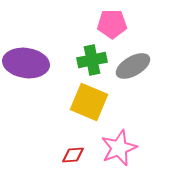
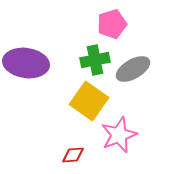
pink pentagon: rotated 16 degrees counterclockwise
green cross: moved 3 px right
gray ellipse: moved 3 px down
yellow square: moved 1 px up; rotated 12 degrees clockwise
pink star: moved 13 px up
